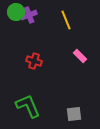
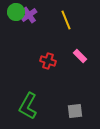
purple cross: rotated 14 degrees counterclockwise
red cross: moved 14 px right
green L-shape: rotated 128 degrees counterclockwise
gray square: moved 1 px right, 3 px up
